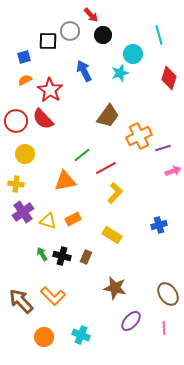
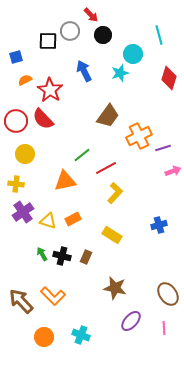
blue square: moved 8 px left
